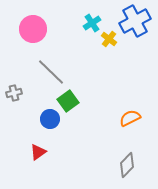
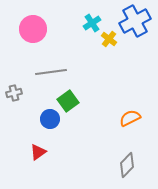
gray line: rotated 52 degrees counterclockwise
